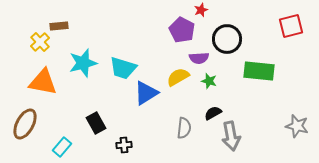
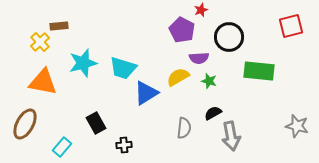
black circle: moved 2 px right, 2 px up
